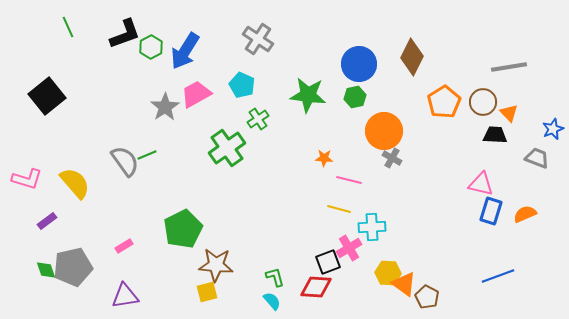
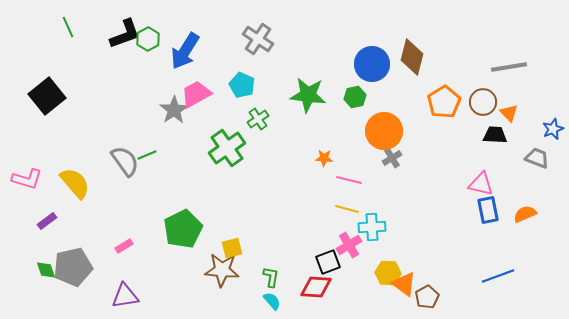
green hexagon at (151, 47): moved 3 px left, 8 px up
brown diamond at (412, 57): rotated 12 degrees counterclockwise
blue circle at (359, 64): moved 13 px right
gray star at (165, 107): moved 9 px right, 3 px down
gray cross at (392, 158): rotated 30 degrees clockwise
yellow line at (339, 209): moved 8 px right
blue rectangle at (491, 211): moved 3 px left, 1 px up; rotated 28 degrees counterclockwise
pink cross at (349, 248): moved 3 px up
brown star at (216, 265): moved 6 px right, 5 px down
green L-shape at (275, 277): moved 4 px left; rotated 25 degrees clockwise
yellow square at (207, 292): moved 25 px right, 44 px up
brown pentagon at (427, 297): rotated 15 degrees clockwise
